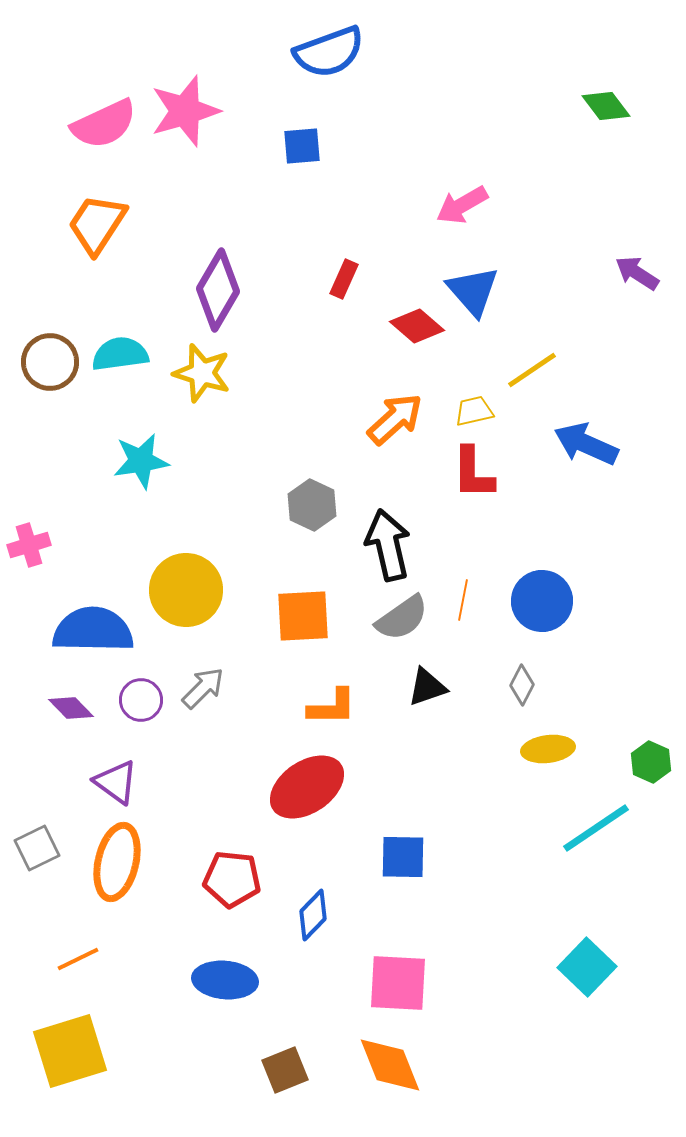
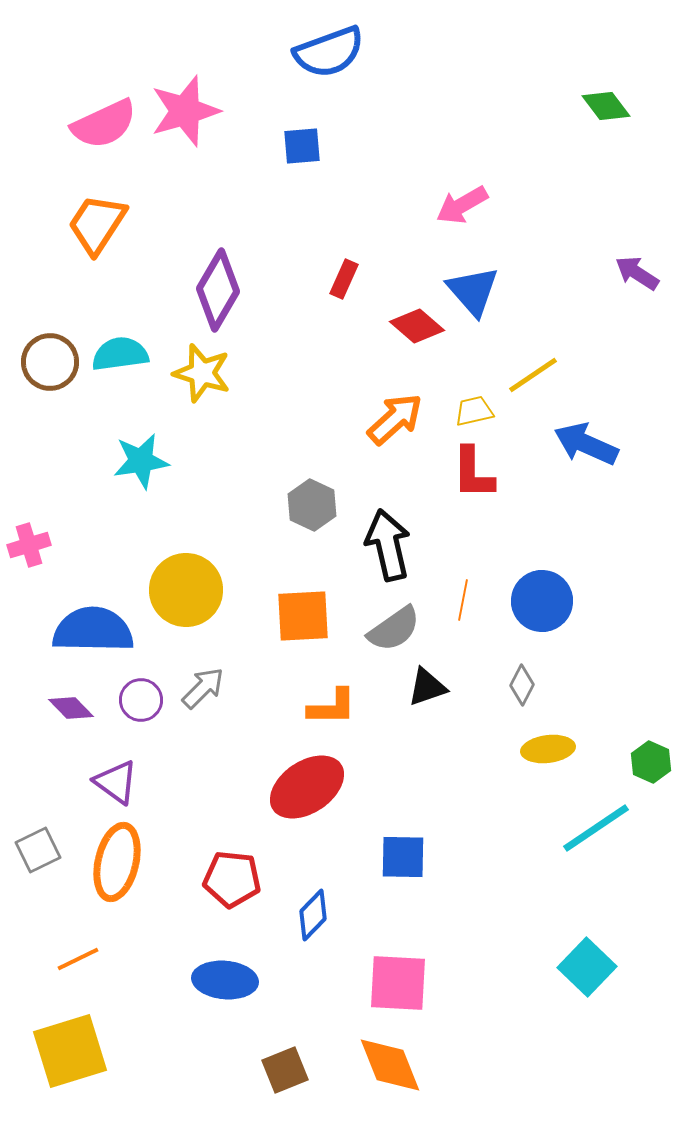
yellow line at (532, 370): moved 1 px right, 5 px down
gray semicircle at (402, 618): moved 8 px left, 11 px down
gray square at (37, 848): moved 1 px right, 2 px down
